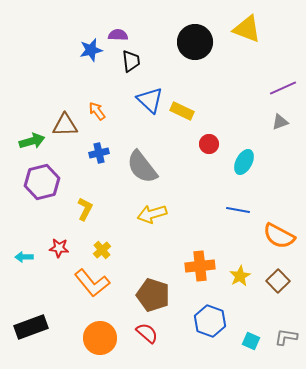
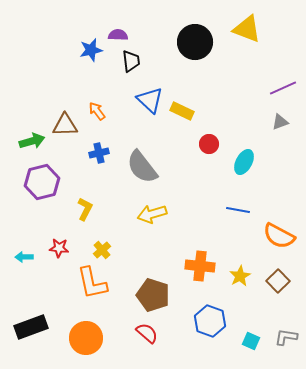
orange cross: rotated 12 degrees clockwise
orange L-shape: rotated 27 degrees clockwise
orange circle: moved 14 px left
